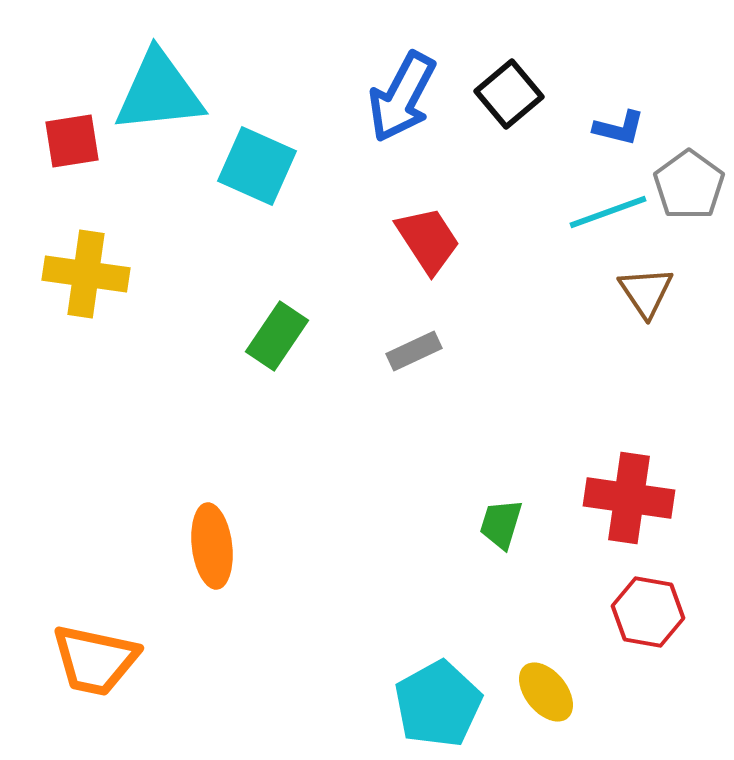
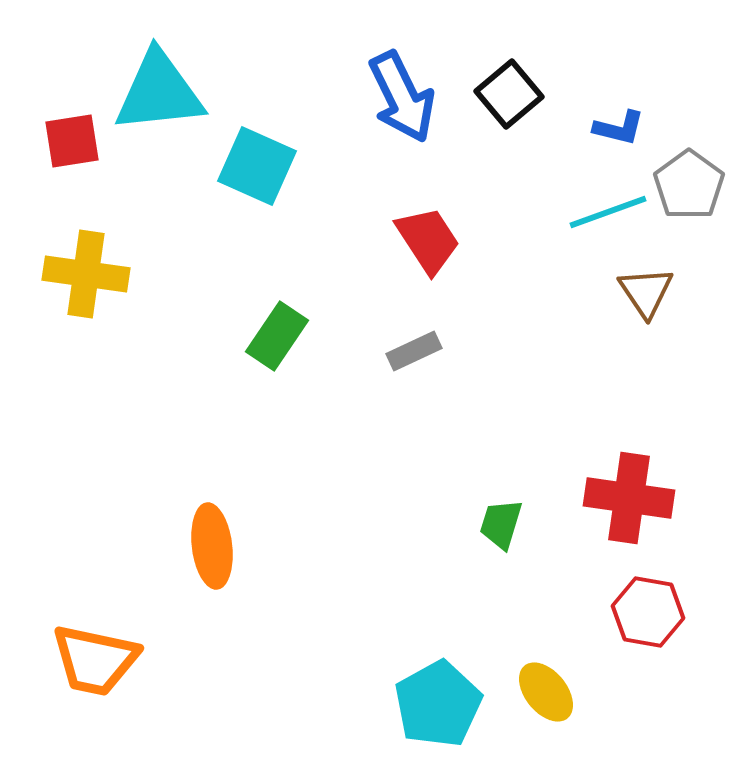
blue arrow: rotated 54 degrees counterclockwise
